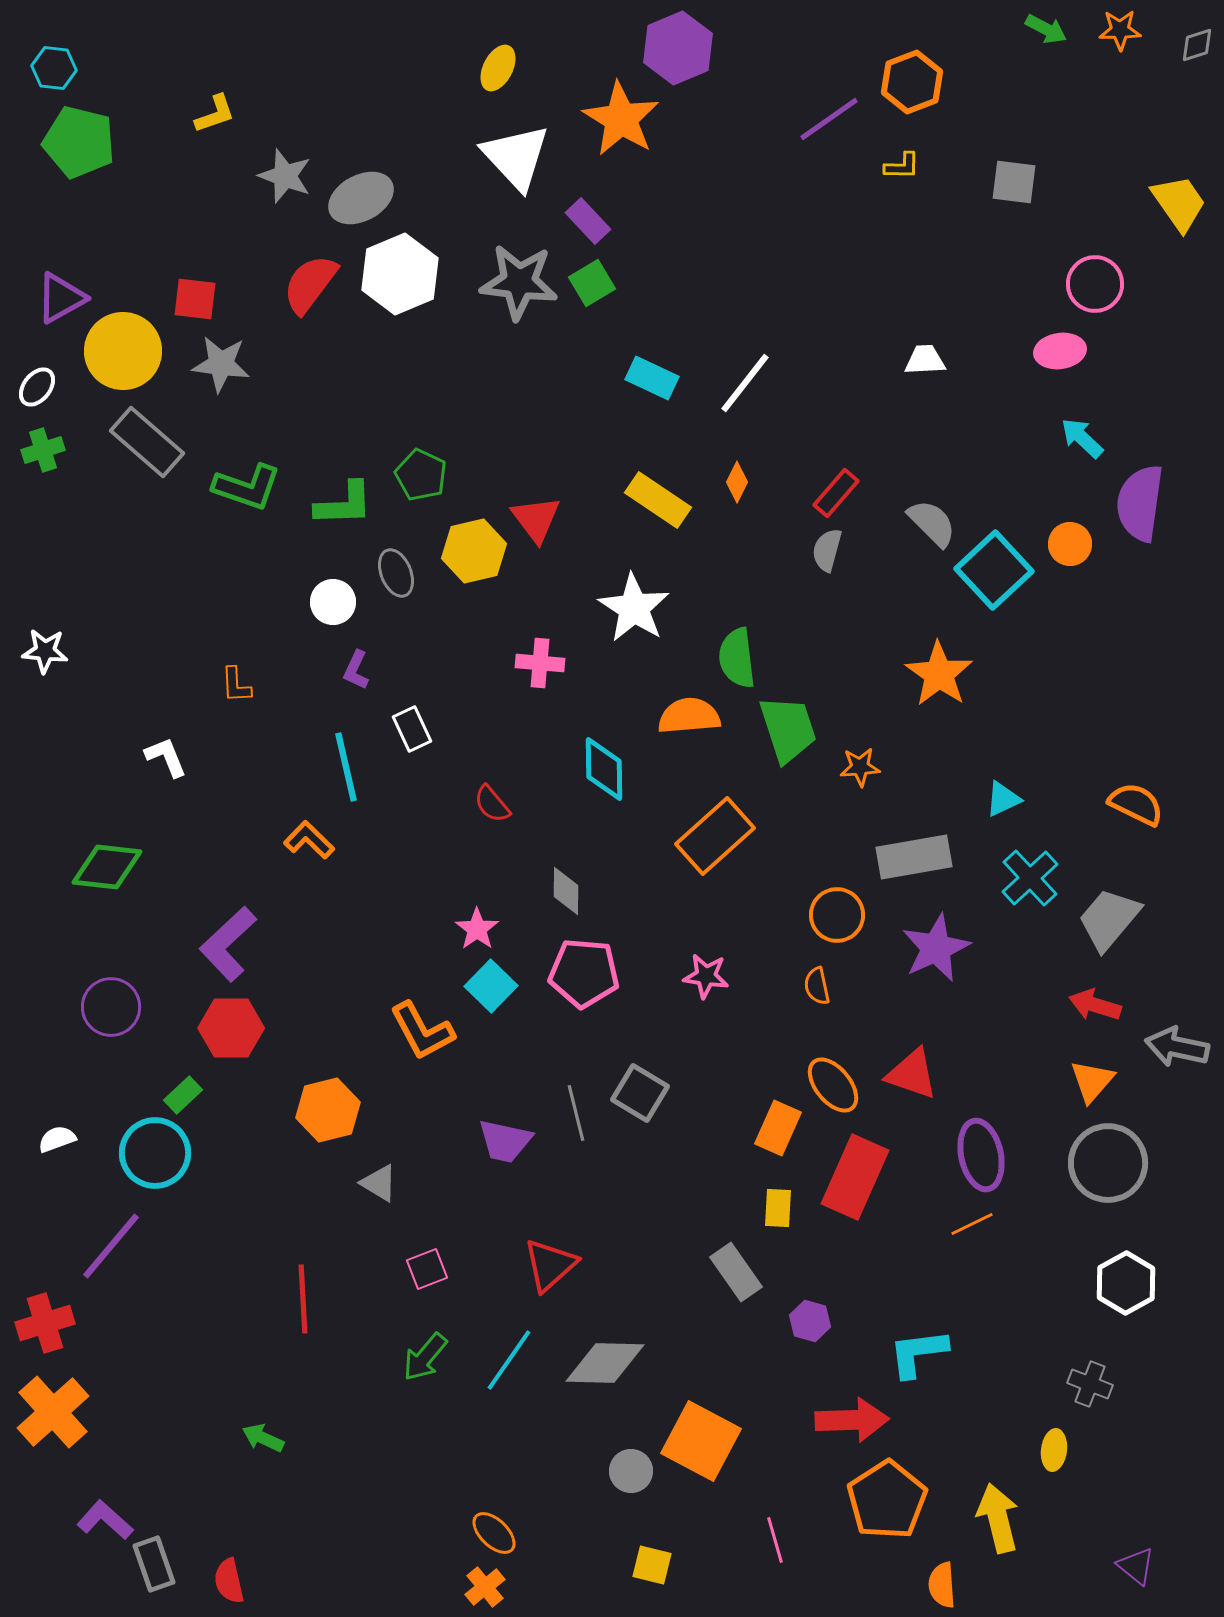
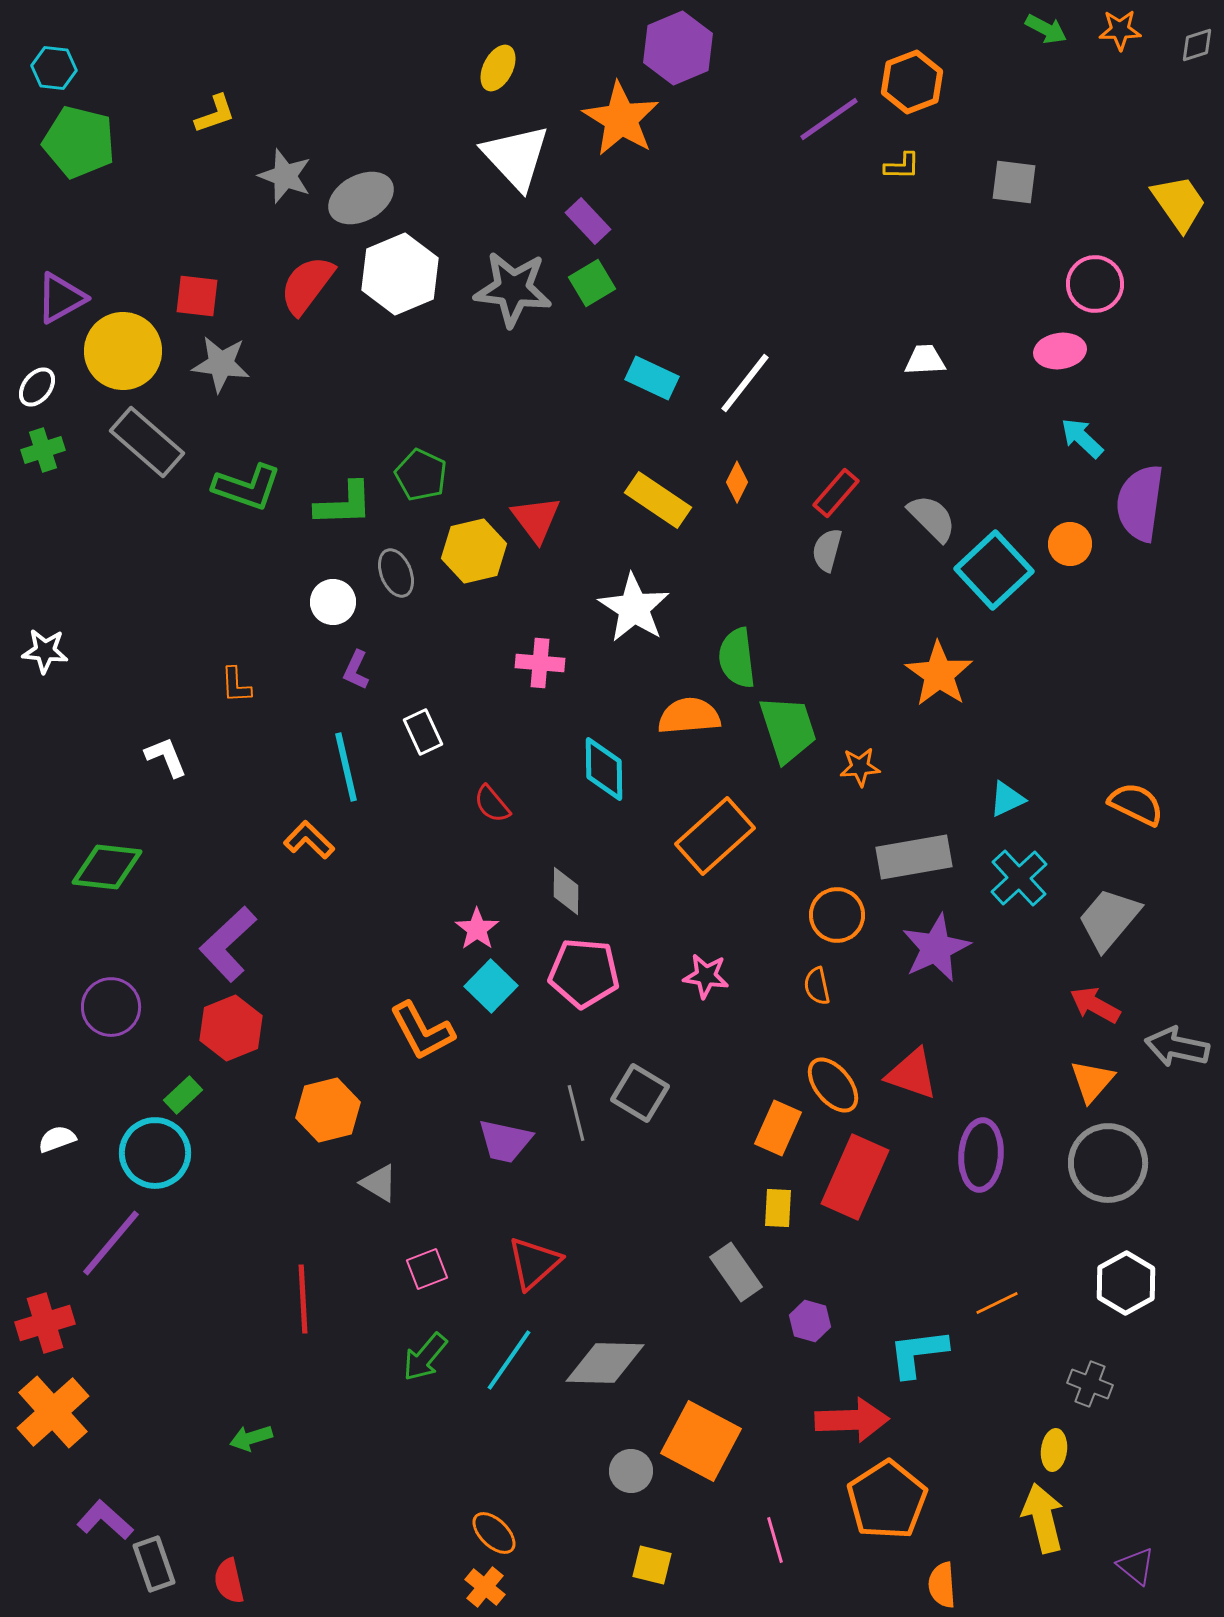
gray star at (519, 282): moved 6 px left, 7 px down
red semicircle at (310, 284): moved 3 px left, 1 px down
red square at (195, 299): moved 2 px right, 3 px up
gray semicircle at (932, 523): moved 5 px up
white rectangle at (412, 729): moved 11 px right, 3 px down
cyan triangle at (1003, 799): moved 4 px right
cyan cross at (1030, 878): moved 11 px left
red arrow at (1095, 1005): rotated 12 degrees clockwise
red hexagon at (231, 1028): rotated 22 degrees counterclockwise
purple ellipse at (981, 1155): rotated 16 degrees clockwise
orange line at (972, 1224): moved 25 px right, 79 px down
purple line at (111, 1246): moved 3 px up
red triangle at (550, 1265): moved 16 px left, 2 px up
green arrow at (263, 1438): moved 12 px left; rotated 42 degrees counterclockwise
yellow arrow at (998, 1518): moved 45 px right
orange cross at (485, 1587): rotated 12 degrees counterclockwise
